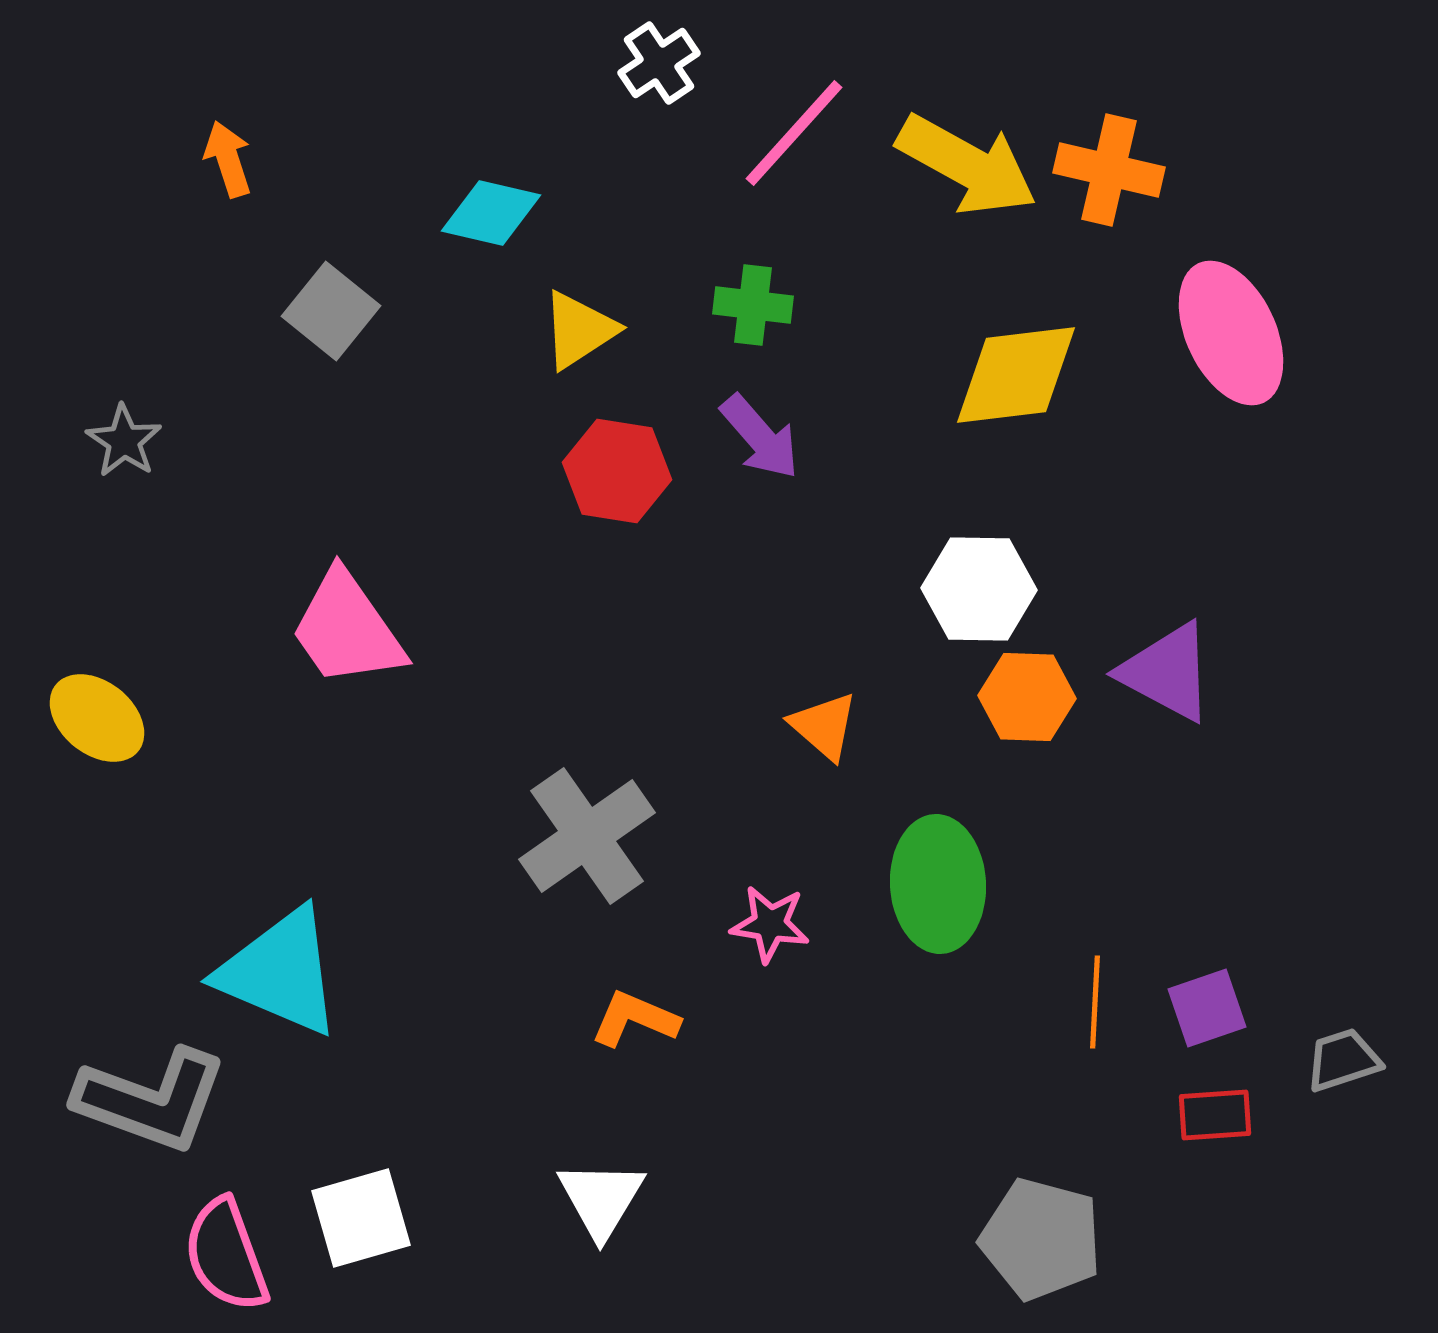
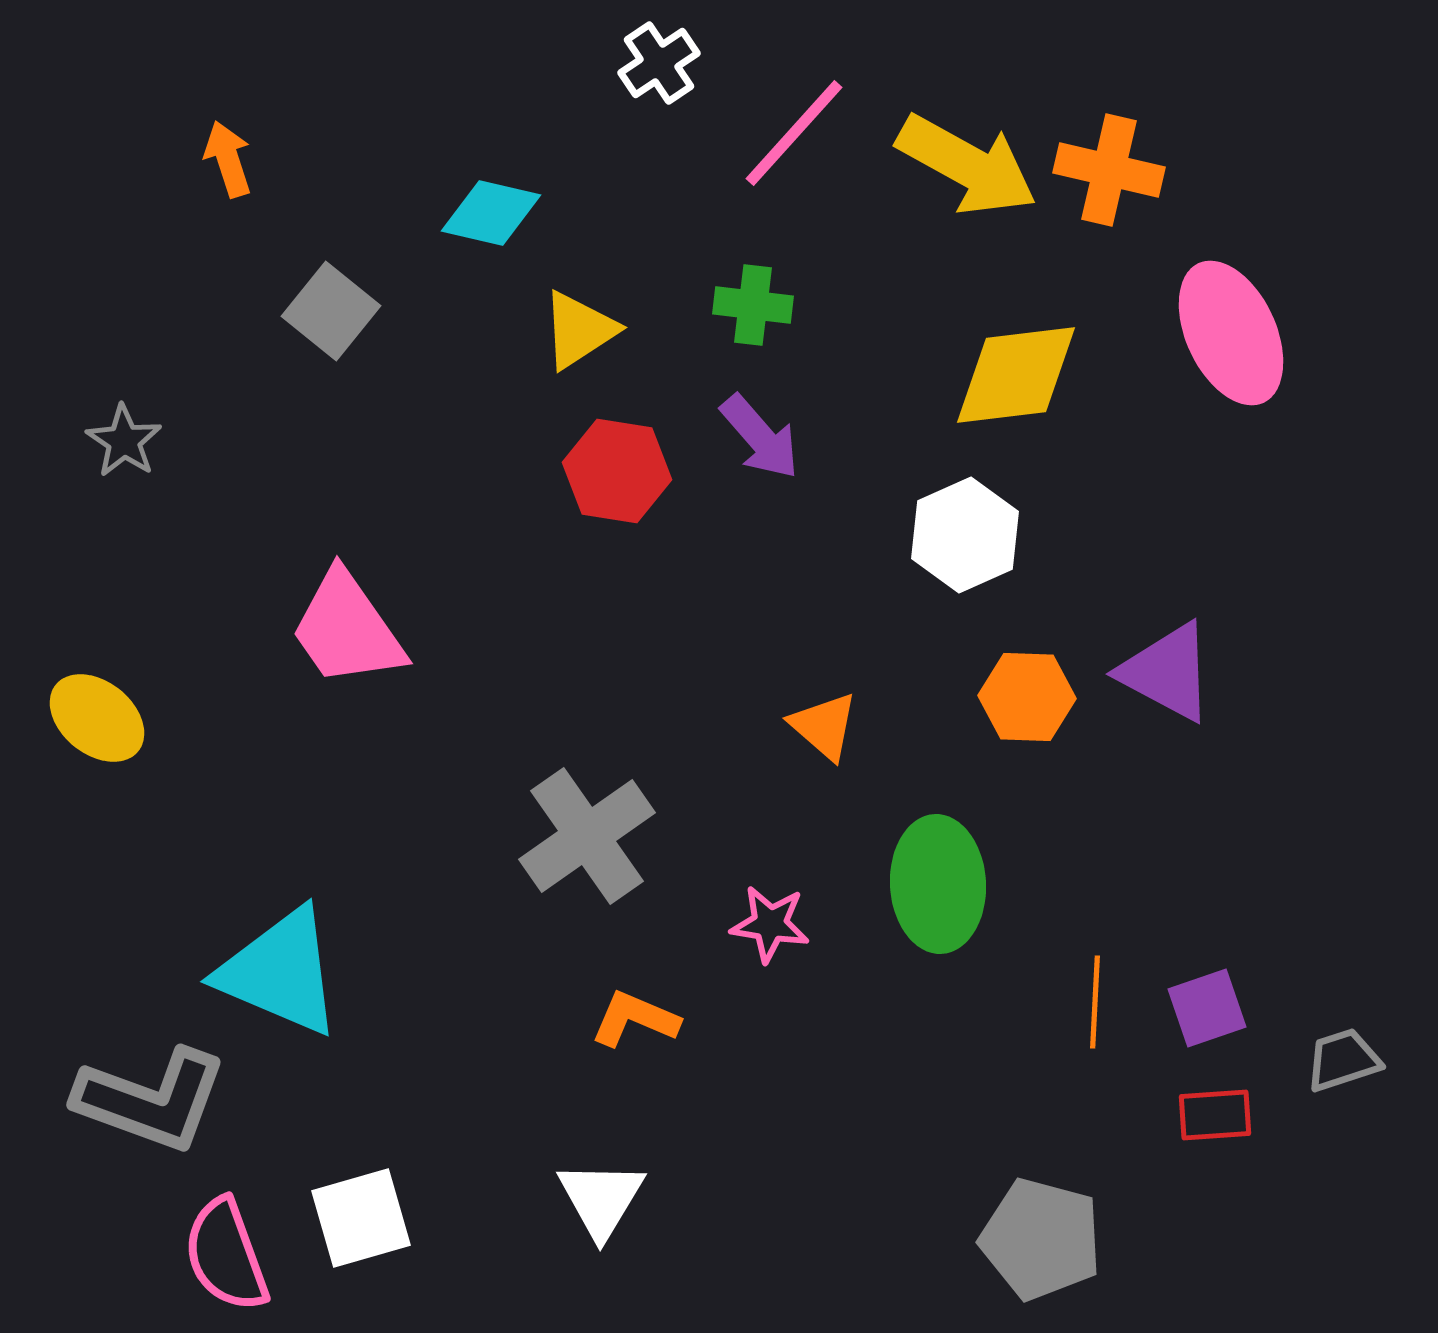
white hexagon: moved 14 px left, 54 px up; rotated 25 degrees counterclockwise
